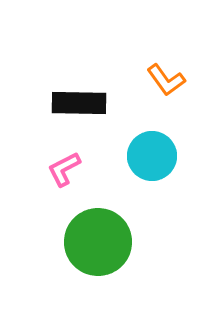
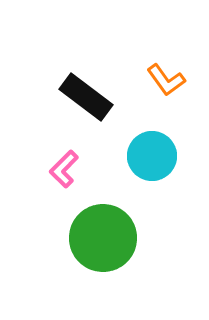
black rectangle: moved 7 px right, 6 px up; rotated 36 degrees clockwise
pink L-shape: rotated 18 degrees counterclockwise
green circle: moved 5 px right, 4 px up
